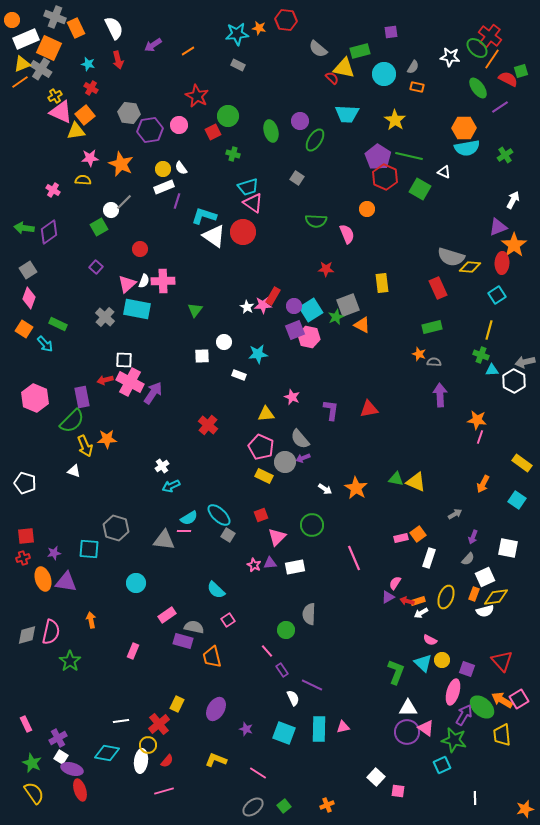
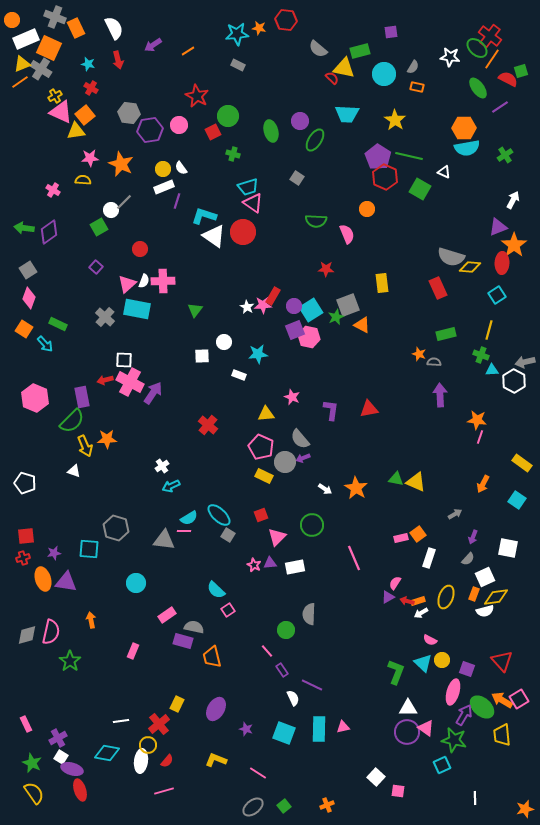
green rectangle at (432, 327): moved 14 px right, 7 px down
pink square at (228, 620): moved 10 px up
